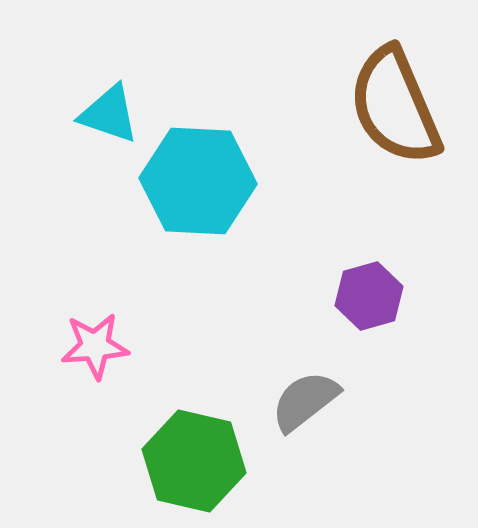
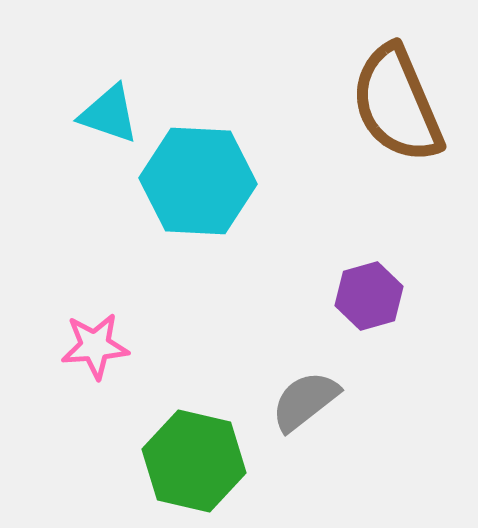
brown semicircle: moved 2 px right, 2 px up
